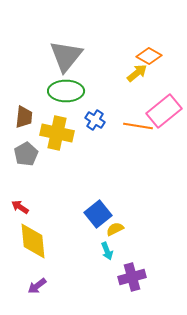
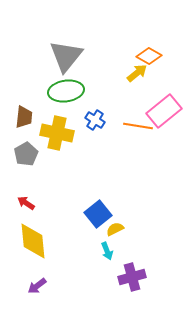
green ellipse: rotated 8 degrees counterclockwise
red arrow: moved 6 px right, 4 px up
